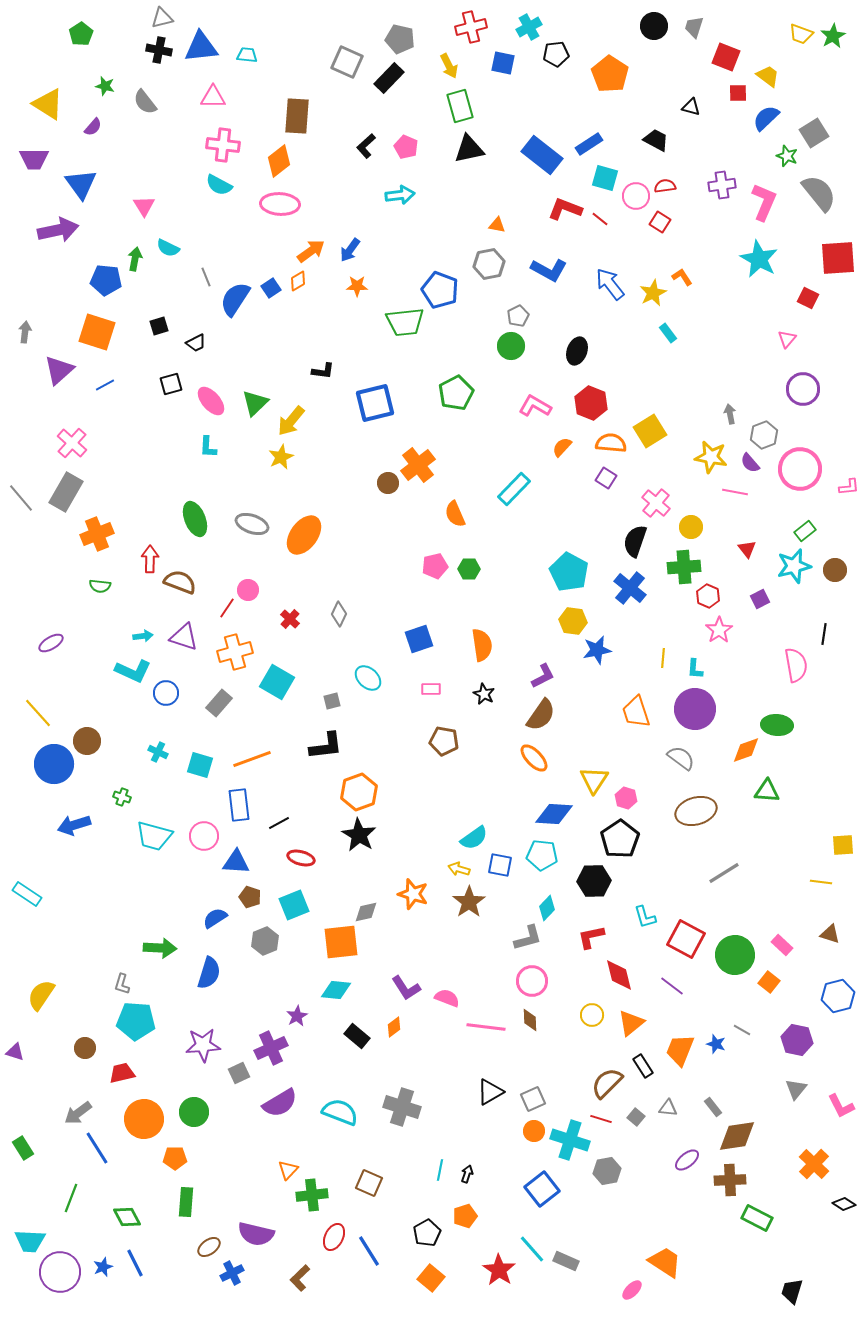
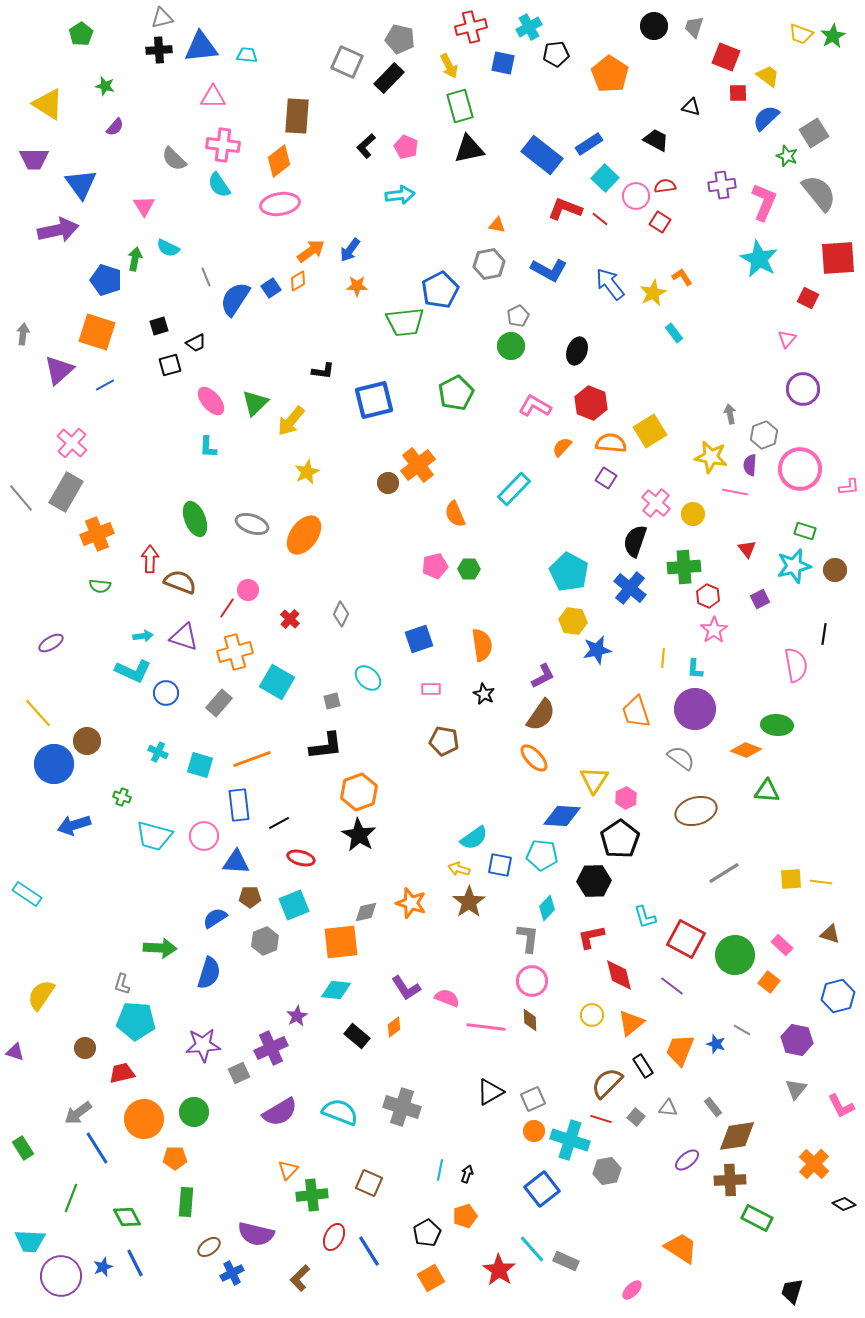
black cross at (159, 50): rotated 15 degrees counterclockwise
gray semicircle at (145, 102): moved 29 px right, 57 px down; rotated 8 degrees counterclockwise
purple semicircle at (93, 127): moved 22 px right
cyan square at (605, 178): rotated 28 degrees clockwise
cyan semicircle at (219, 185): rotated 28 degrees clockwise
pink ellipse at (280, 204): rotated 12 degrees counterclockwise
blue pentagon at (106, 280): rotated 12 degrees clockwise
blue pentagon at (440, 290): rotated 24 degrees clockwise
gray arrow at (25, 332): moved 2 px left, 2 px down
cyan rectangle at (668, 333): moved 6 px right
black square at (171, 384): moved 1 px left, 19 px up
blue square at (375, 403): moved 1 px left, 3 px up
yellow star at (281, 457): moved 26 px right, 15 px down
purple semicircle at (750, 463): moved 2 px down; rotated 45 degrees clockwise
yellow circle at (691, 527): moved 2 px right, 13 px up
green rectangle at (805, 531): rotated 55 degrees clockwise
gray diamond at (339, 614): moved 2 px right
pink star at (719, 630): moved 5 px left
orange diamond at (746, 750): rotated 40 degrees clockwise
pink hexagon at (626, 798): rotated 15 degrees clockwise
blue diamond at (554, 814): moved 8 px right, 2 px down
yellow square at (843, 845): moved 52 px left, 34 px down
orange star at (413, 894): moved 2 px left, 9 px down
brown pentagon at (250, 897): rotated 20 degrees counterclockwise
gray L-shape at (528, 938): rotated 68 degrees counterclockwise
purple semicircle at (280, 1103): moved 9 px down
orange trapezoid at (665, 1262): moved 16 px right, 14 px up
purple circle at (60, 1272): moved 1 px right, 4 px down
orange square at (431, 1278): rotated 20 degrees clockwise
